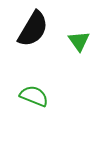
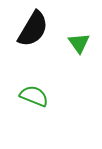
green triangle: moved 2 px down
